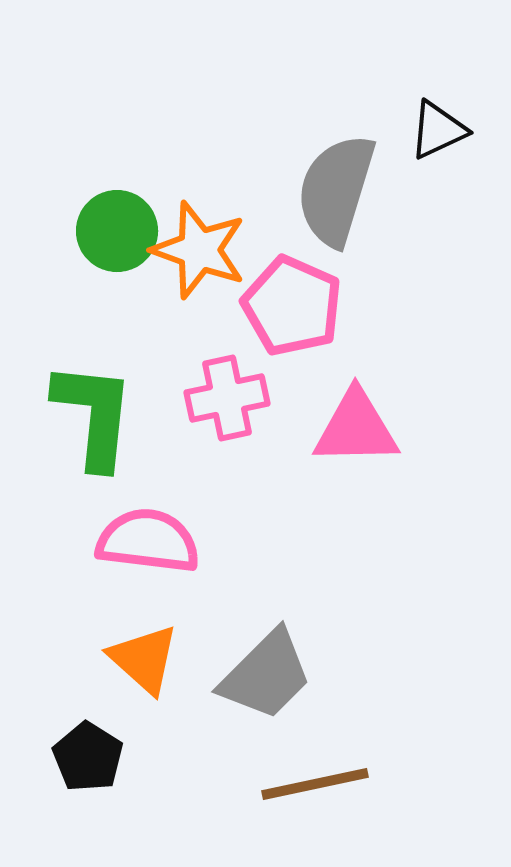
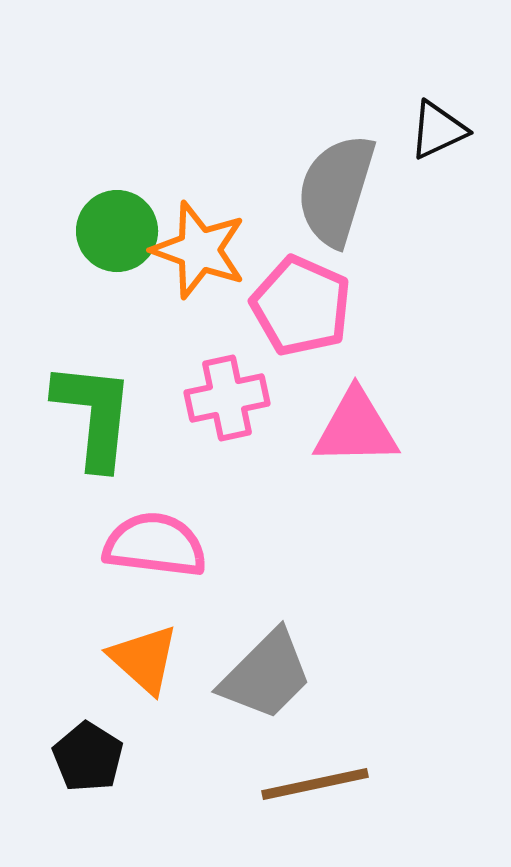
pink pentagon: moved 9 px right
pink semicircle: moved 7 px right, 4 px down
